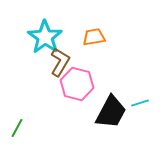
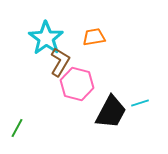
cyan star: moved 1 px right, 1 px down
